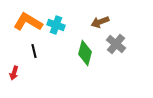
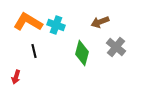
gray cross: moved 3 px down
green diamond: moved 3 px left
red arrow: moved 2 px right, 4 px down
